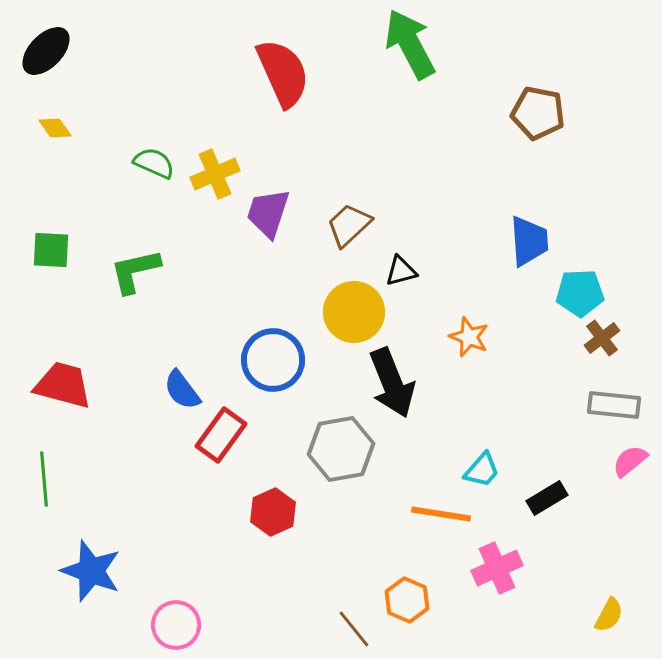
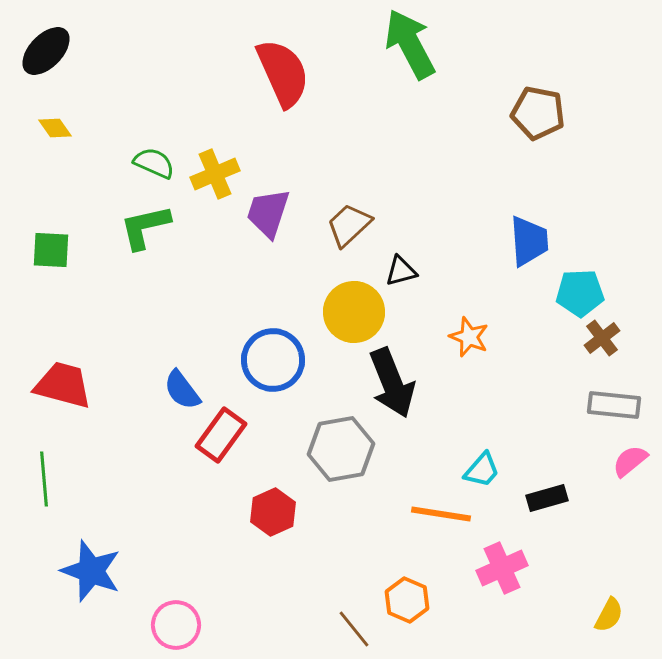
green L-shape: moved 10 px right, 44 px up
black rectangle: rotated 15 degrees clockwise
pink cross: moved 5 px right
